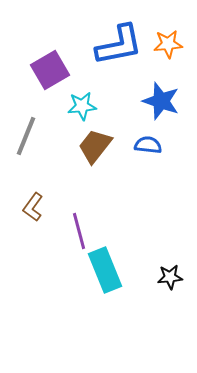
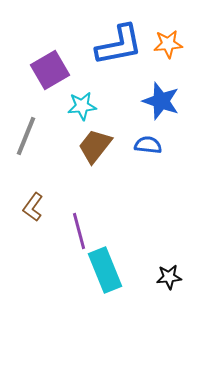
black star: moved 1 px left
